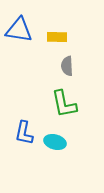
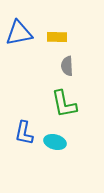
blue triangle: moved 3 px down; rotated 20 degrees counterclockwise
